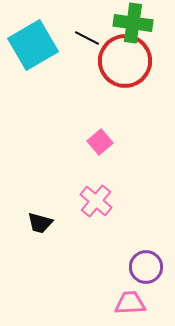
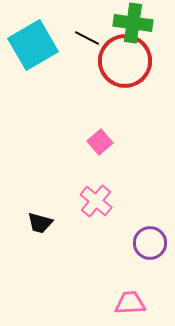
purple circle: moved 4 px right, 24 px up
